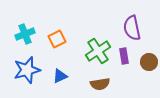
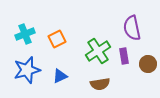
brown circle: moved 1 px left, 2 px down
